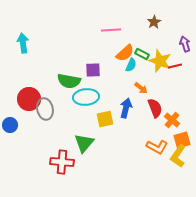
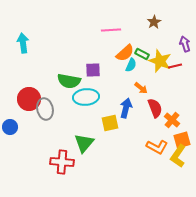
yellow square: moved 5 px right, 4 px down
blue circle: moved 2 px down
